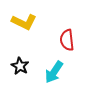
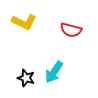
red semicircle: moved 4 px right, 10 px up; rotated 70 degrees counterclockwise
black star: moved 6 px right, 12 px down; rotated 12 degrees counterclockwise
